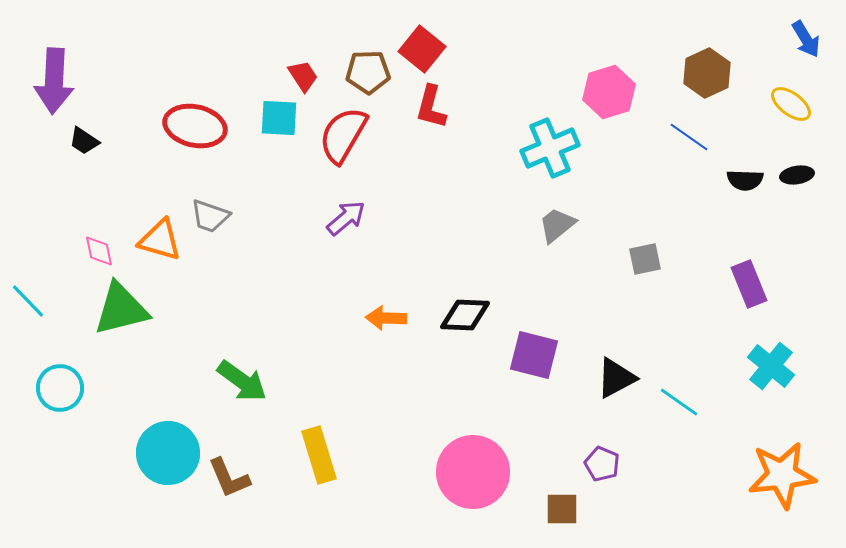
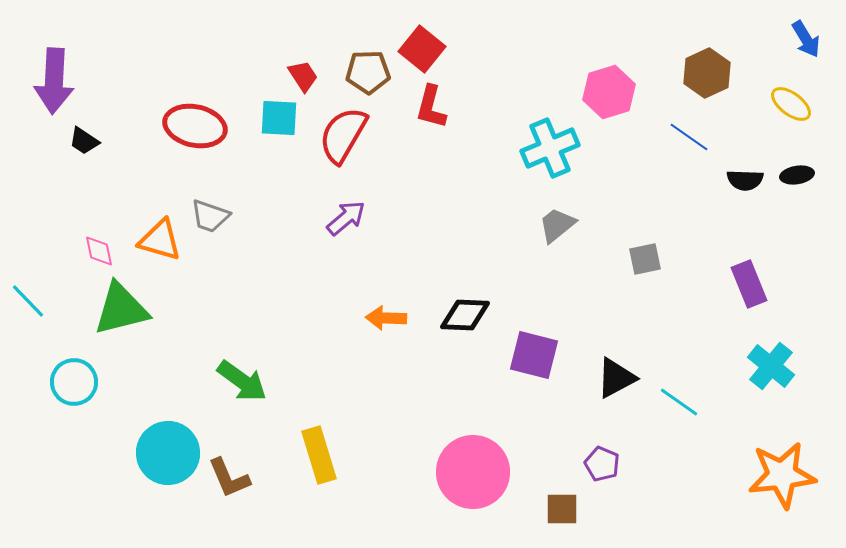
cyan circle at (60, 388): moved 14 px right, 6 px up
